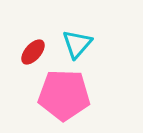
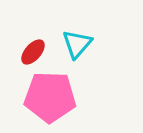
pink pentagon: moved 14 px left, 2 px down
